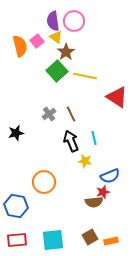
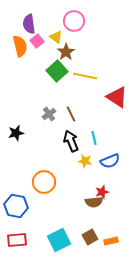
purple semicircle: moved 24 px left, 3 px down
blue semicircle: moved 15 px up
red star: moved 1 px left
cyan square: moved 6 px right; rotated 20 degrees counterclockwise
